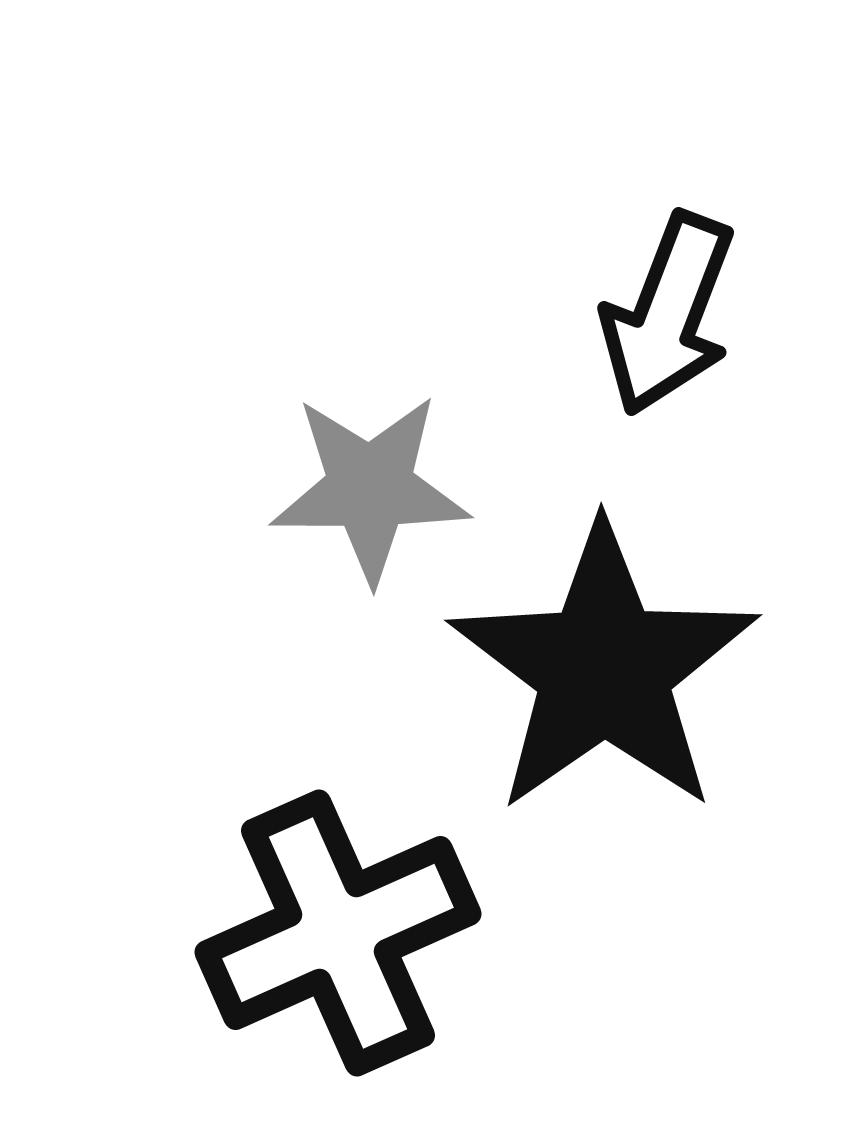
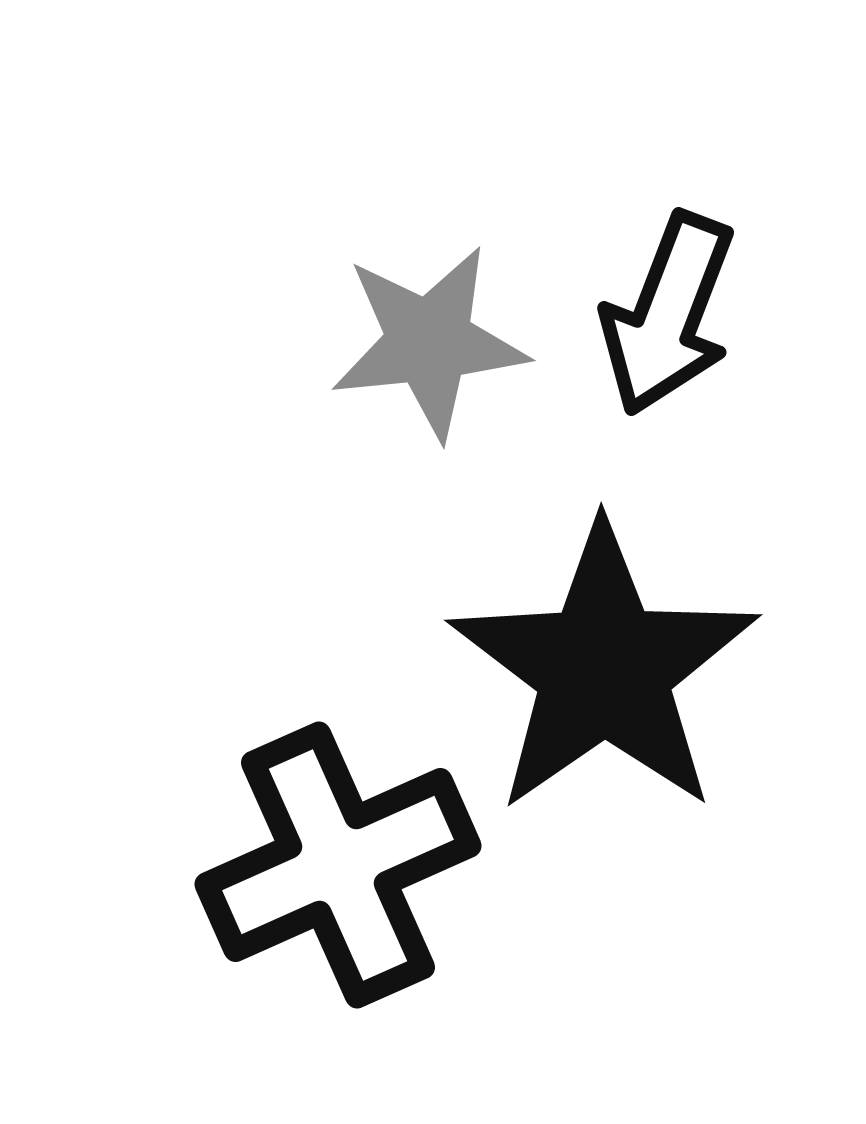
gray star: moved 59 px right, 146 px up; rotated 6 degrees counterclockwise
black cross: moved 68 px up
